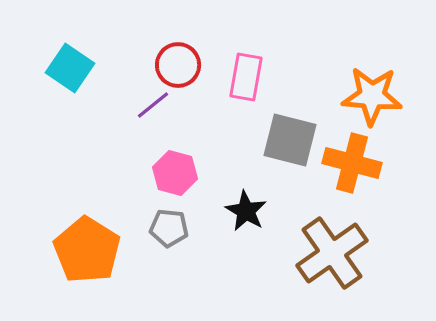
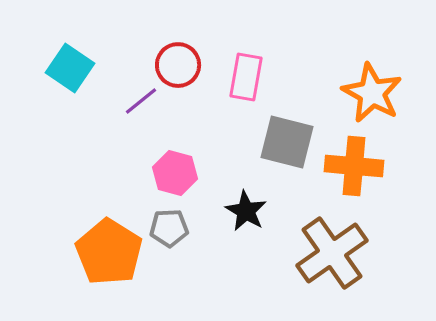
orange star: moved 3 px up; rotated 24 degrees clockwise
purple line: moved 12 px left, 4 px up
gray square: moved 3 px left, 2 px down
orange cross: moved 2 px right, 3 px down; rotated 10 degrees counterclockwise
gray pentagon: rotated 9 degrees counterclockwise
orange pentagon: moved 22 px right, 2 px down
